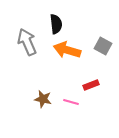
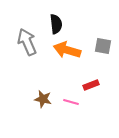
gray square: rotated 18 degrees counterclockwise
